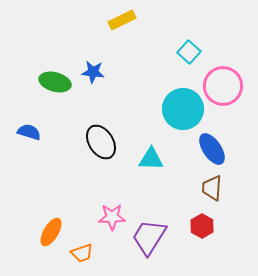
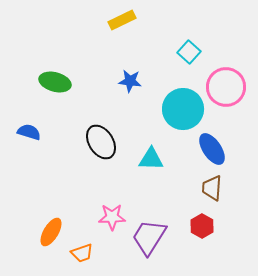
blue star: moved 37 px right, 9 px down
pink circle: moved 3 px right, 1 px down
